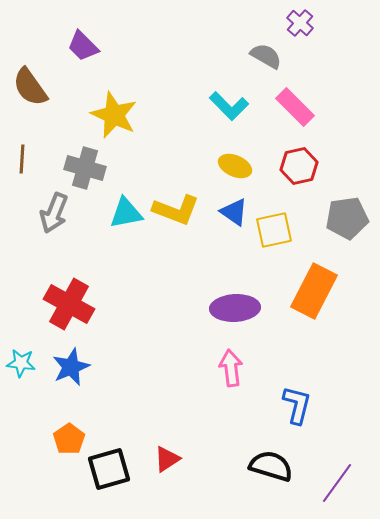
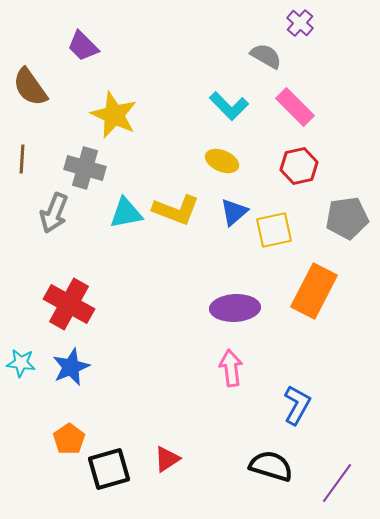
yellow ellipse: moved 13 px left, 5 px up
blue triangle: rotated 44 degrees clockwise
blue L-shape: rotated 15 degrees clockwise
